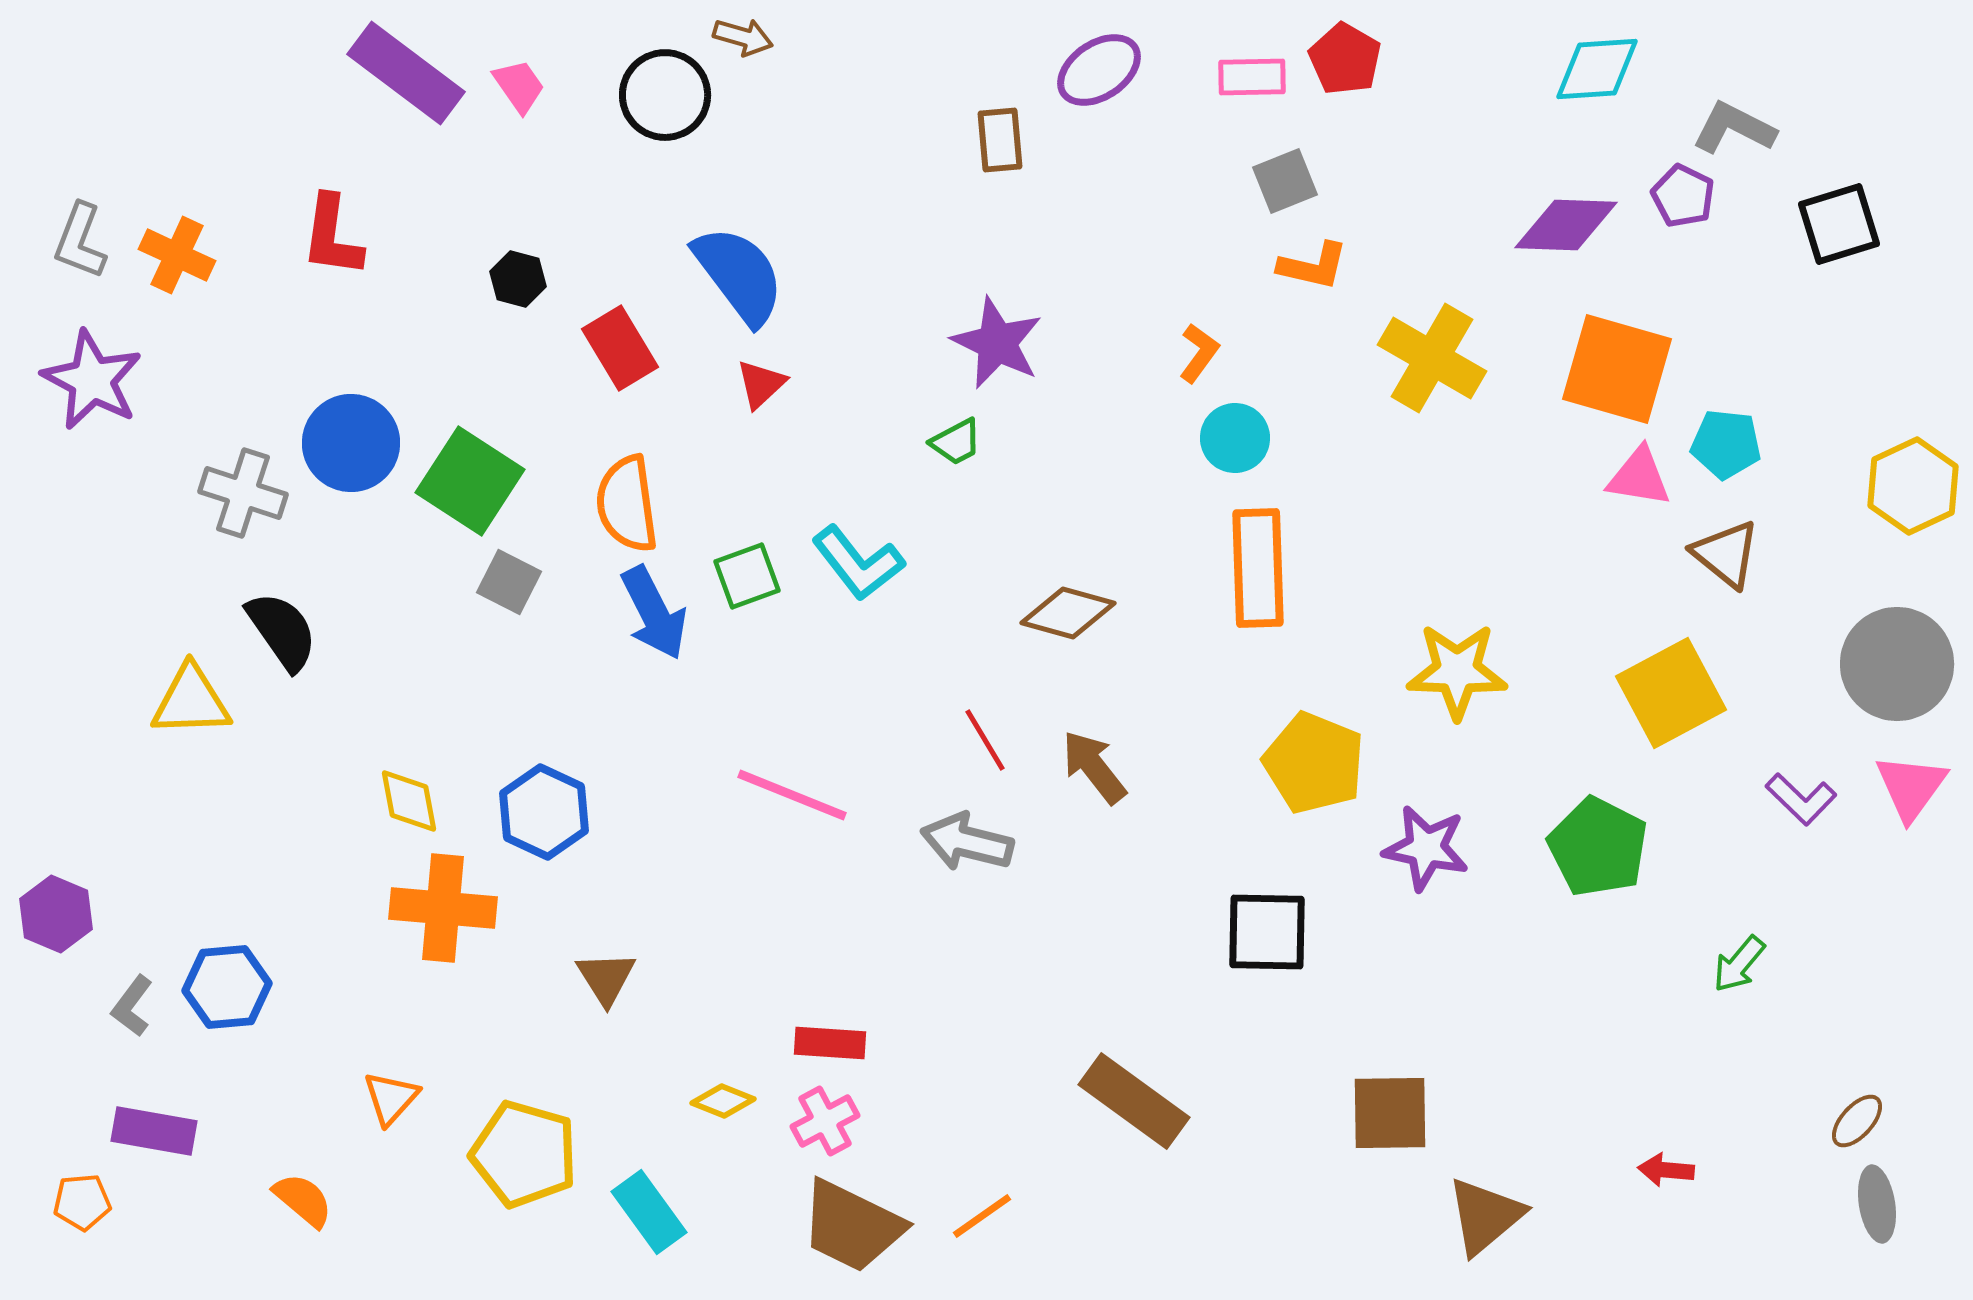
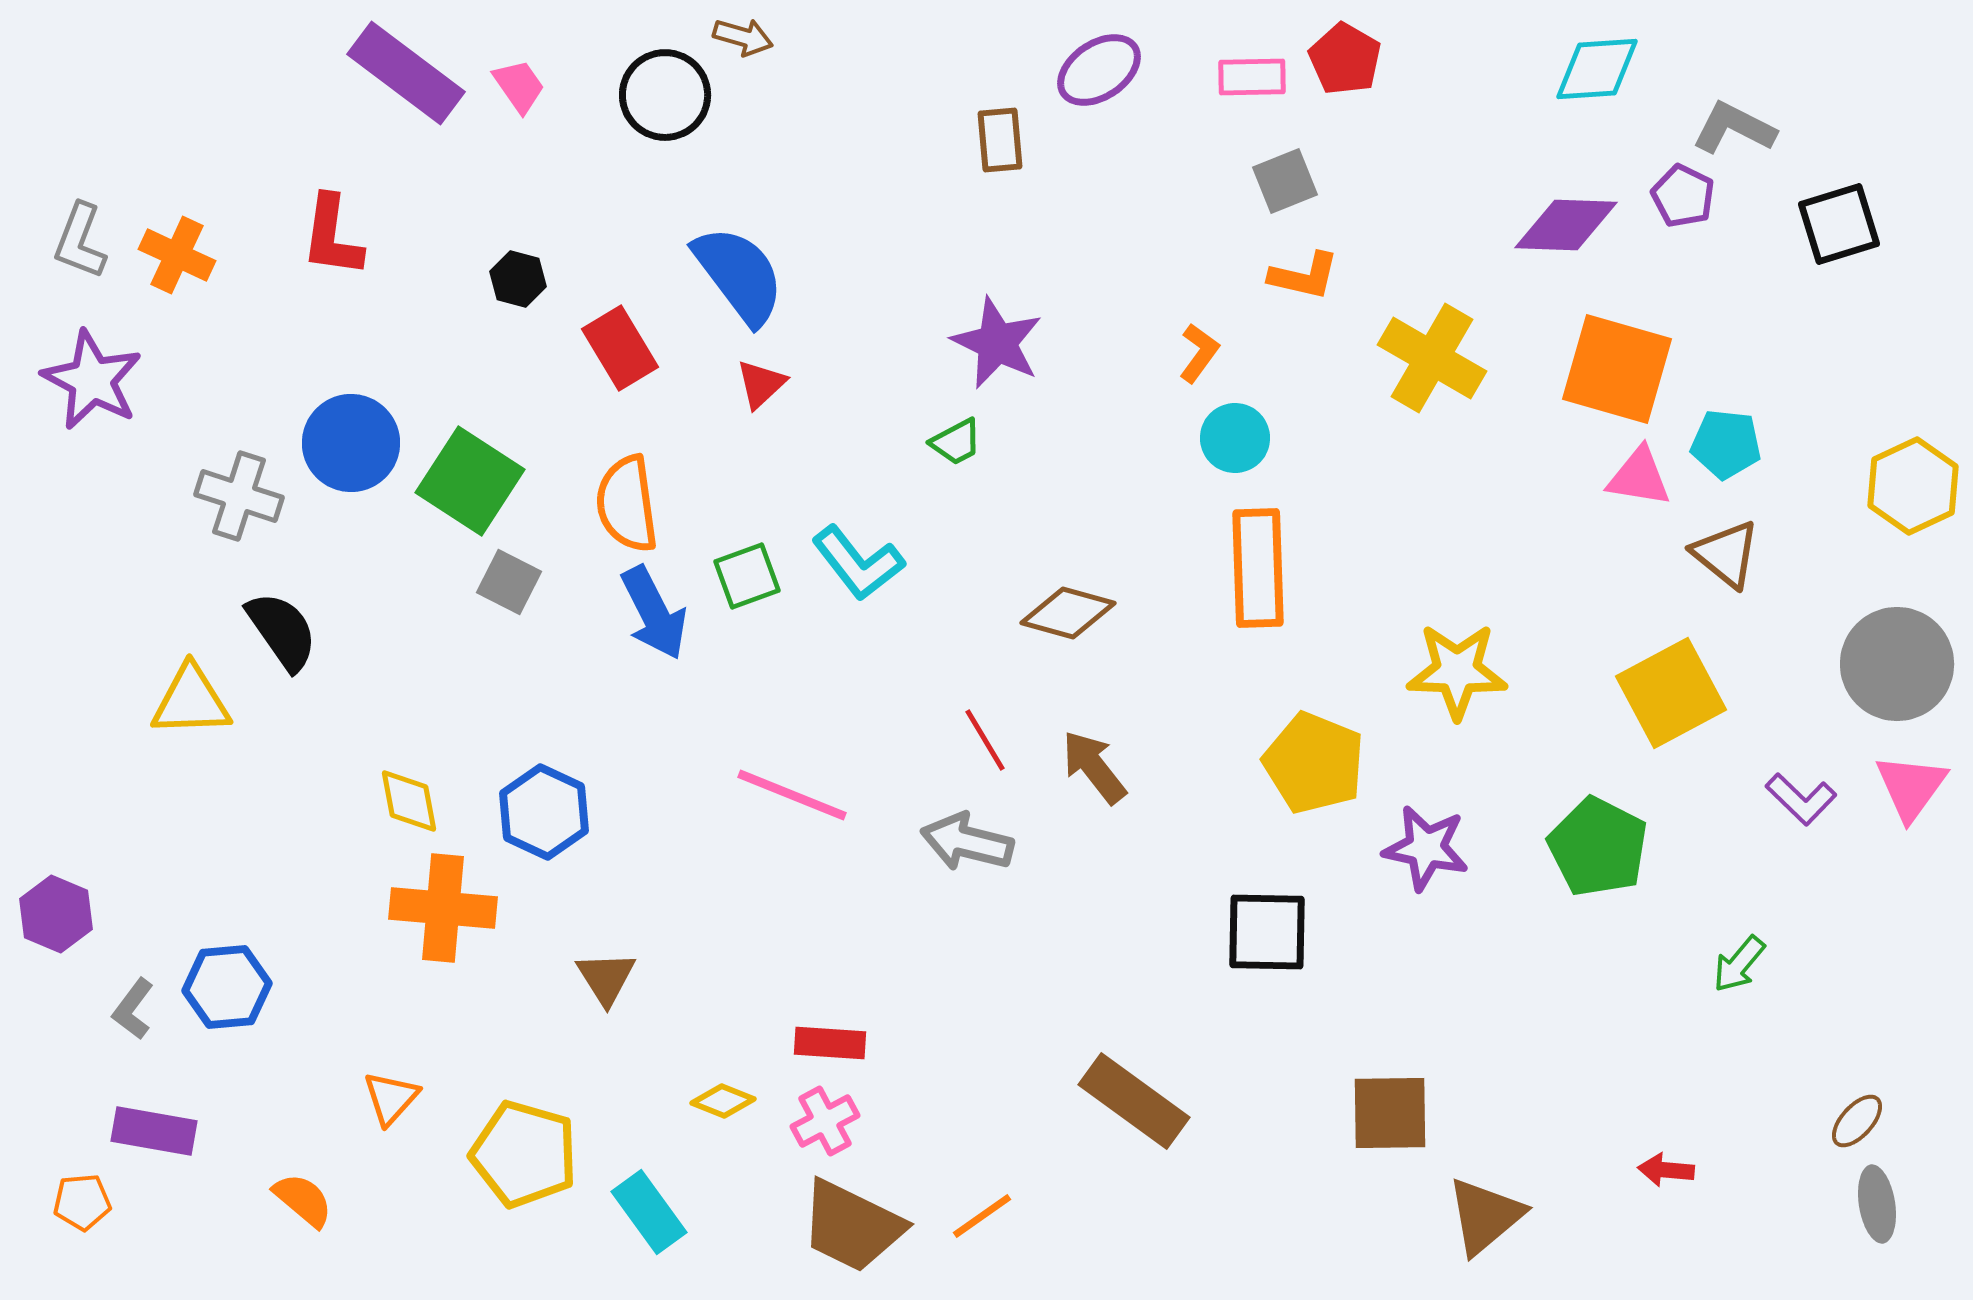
orange L-shape at (1313, 266): moved 9 px left, 10 px down
gray cross at (243, 493): moved 4 px left, 3 px down
gray L-shape at (132, 1006): moved 1 px right, 3 px down
